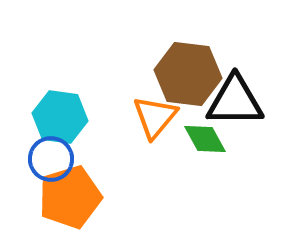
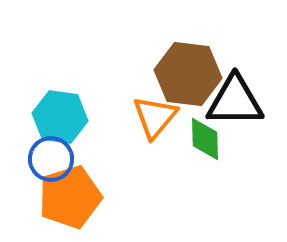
green diamond: rotated 27 degrees clockwise
